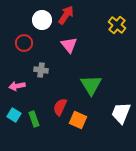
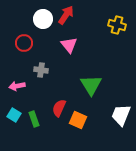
white circle: moved 1 px right, 1 px up
yellow cross: rotated 24 degrees counterclockwise
red semicircle: moved 1 px left, 1 px down
white trapezoid: moved 2 px down
